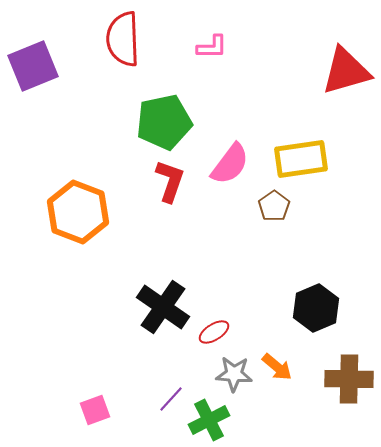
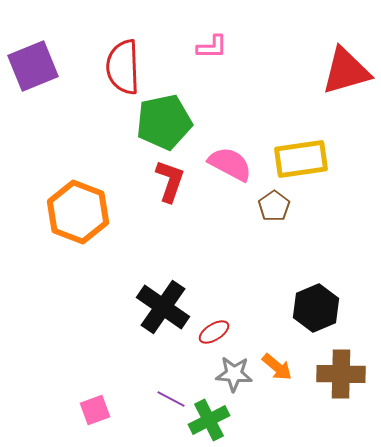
red semicircle: moved 28 px down
pink semicircle: rotated 99 degrees counterclockwise
brown cross: moved 8 px left, 5 px up
purple line: rotated 76 degrees clockwise
